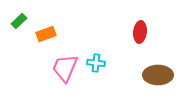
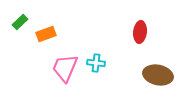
green rectangle: moved 1 px right, 1 px down
brown ellipse: rotated 12 degrees clockwise
